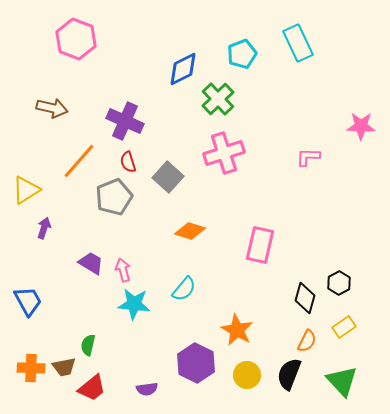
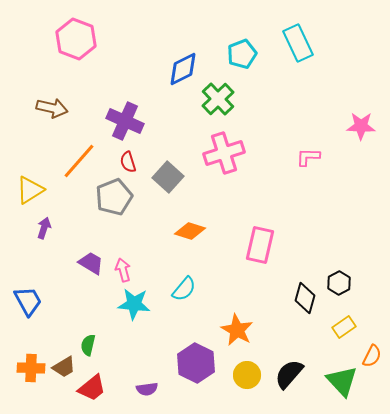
yellow triangle: moved 4 px right
orange semicircle: moved 65 px right, 15 px down
brown trapezoid: rotated 20 degrees counterclockwise
black semicircle: rotated 20 degrees clockwise
